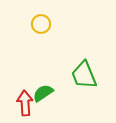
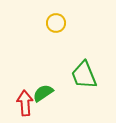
yellow circle: moved 15 px right, 1 px up
